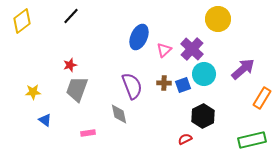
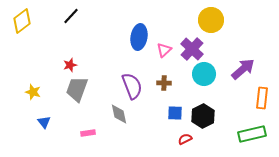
yellow circle: moved 7 px left, 1 px down
blue ellipse: rotated 15 degrees counterclockwise
blue square: moved 8 px left, 28 px down; rotated 21 degrees clockwise
yellow star: rotated 21 degrees clockwise
orange rectangle: rotated 25 degrees counterclockwise
blue triangle: moved 1 px left, 2 px down; rotated 16 degrees clockwise
green rectangle: moved 6 px up
